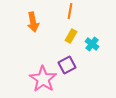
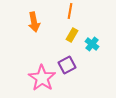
orange arrow: moved 1 px right
yellow rectangle: moved 1 px right, 1 px up
pink star: moved 1 px left, 1 px up
